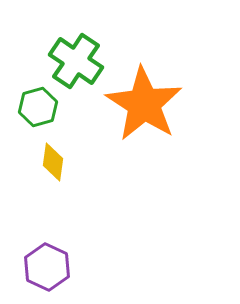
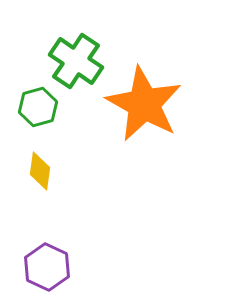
orange star: rotated 4 degrees counterclockwise
yellow diamond: moved 13 px left, 9 px down
